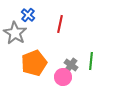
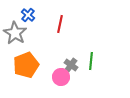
orange pentagon: moved 8 px left, 2 px down
pink circle: moved 2 px left
